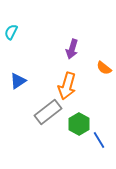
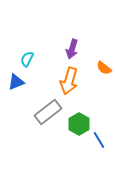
cyan semicircle: moved 16 px right, 27 px down
blue triangle: moved 2 px left, 1 px down; rotated 12 degrees clockwise
orange arrow: moved 2 px right, 5 px up
